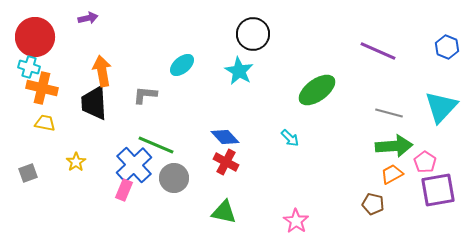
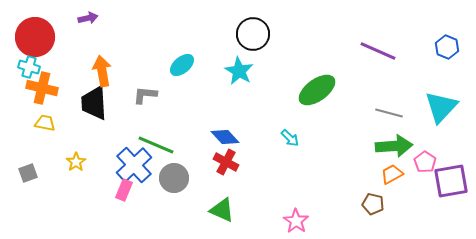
purple square: moved 13 px right, 9 px up
green triangle: moved 2 px left, 2 px up; rotated 12 degrees clockwise
